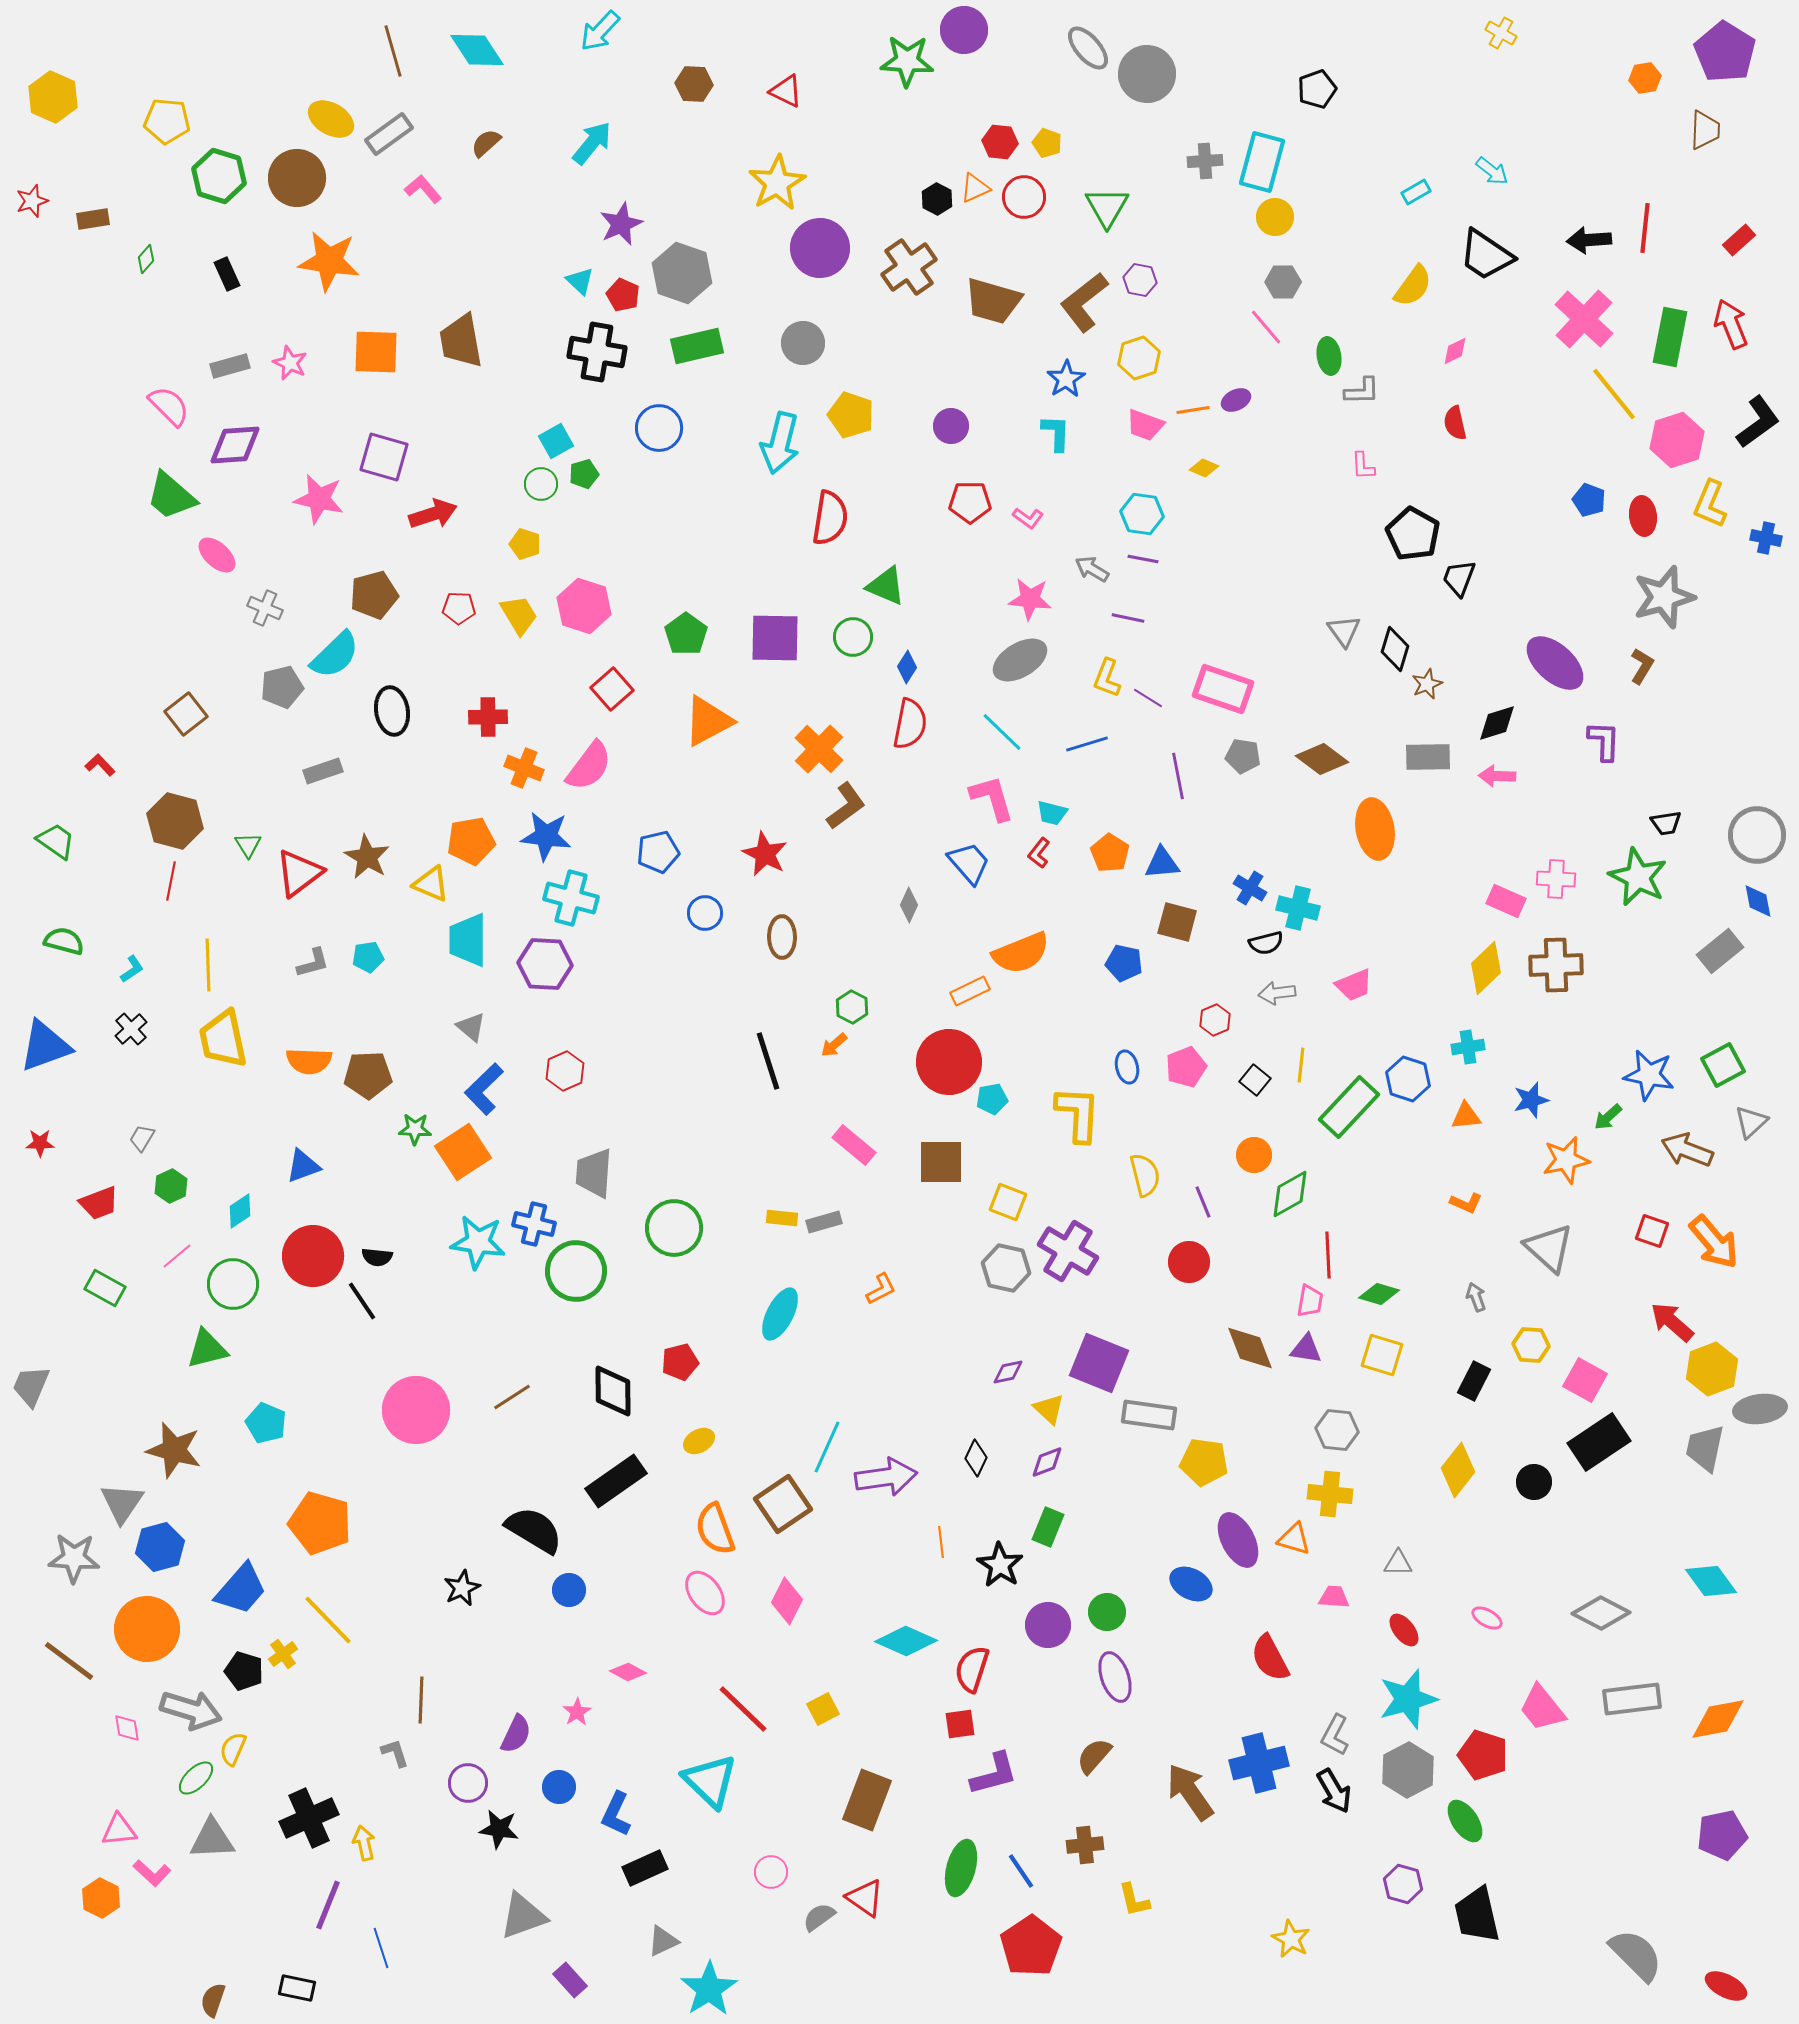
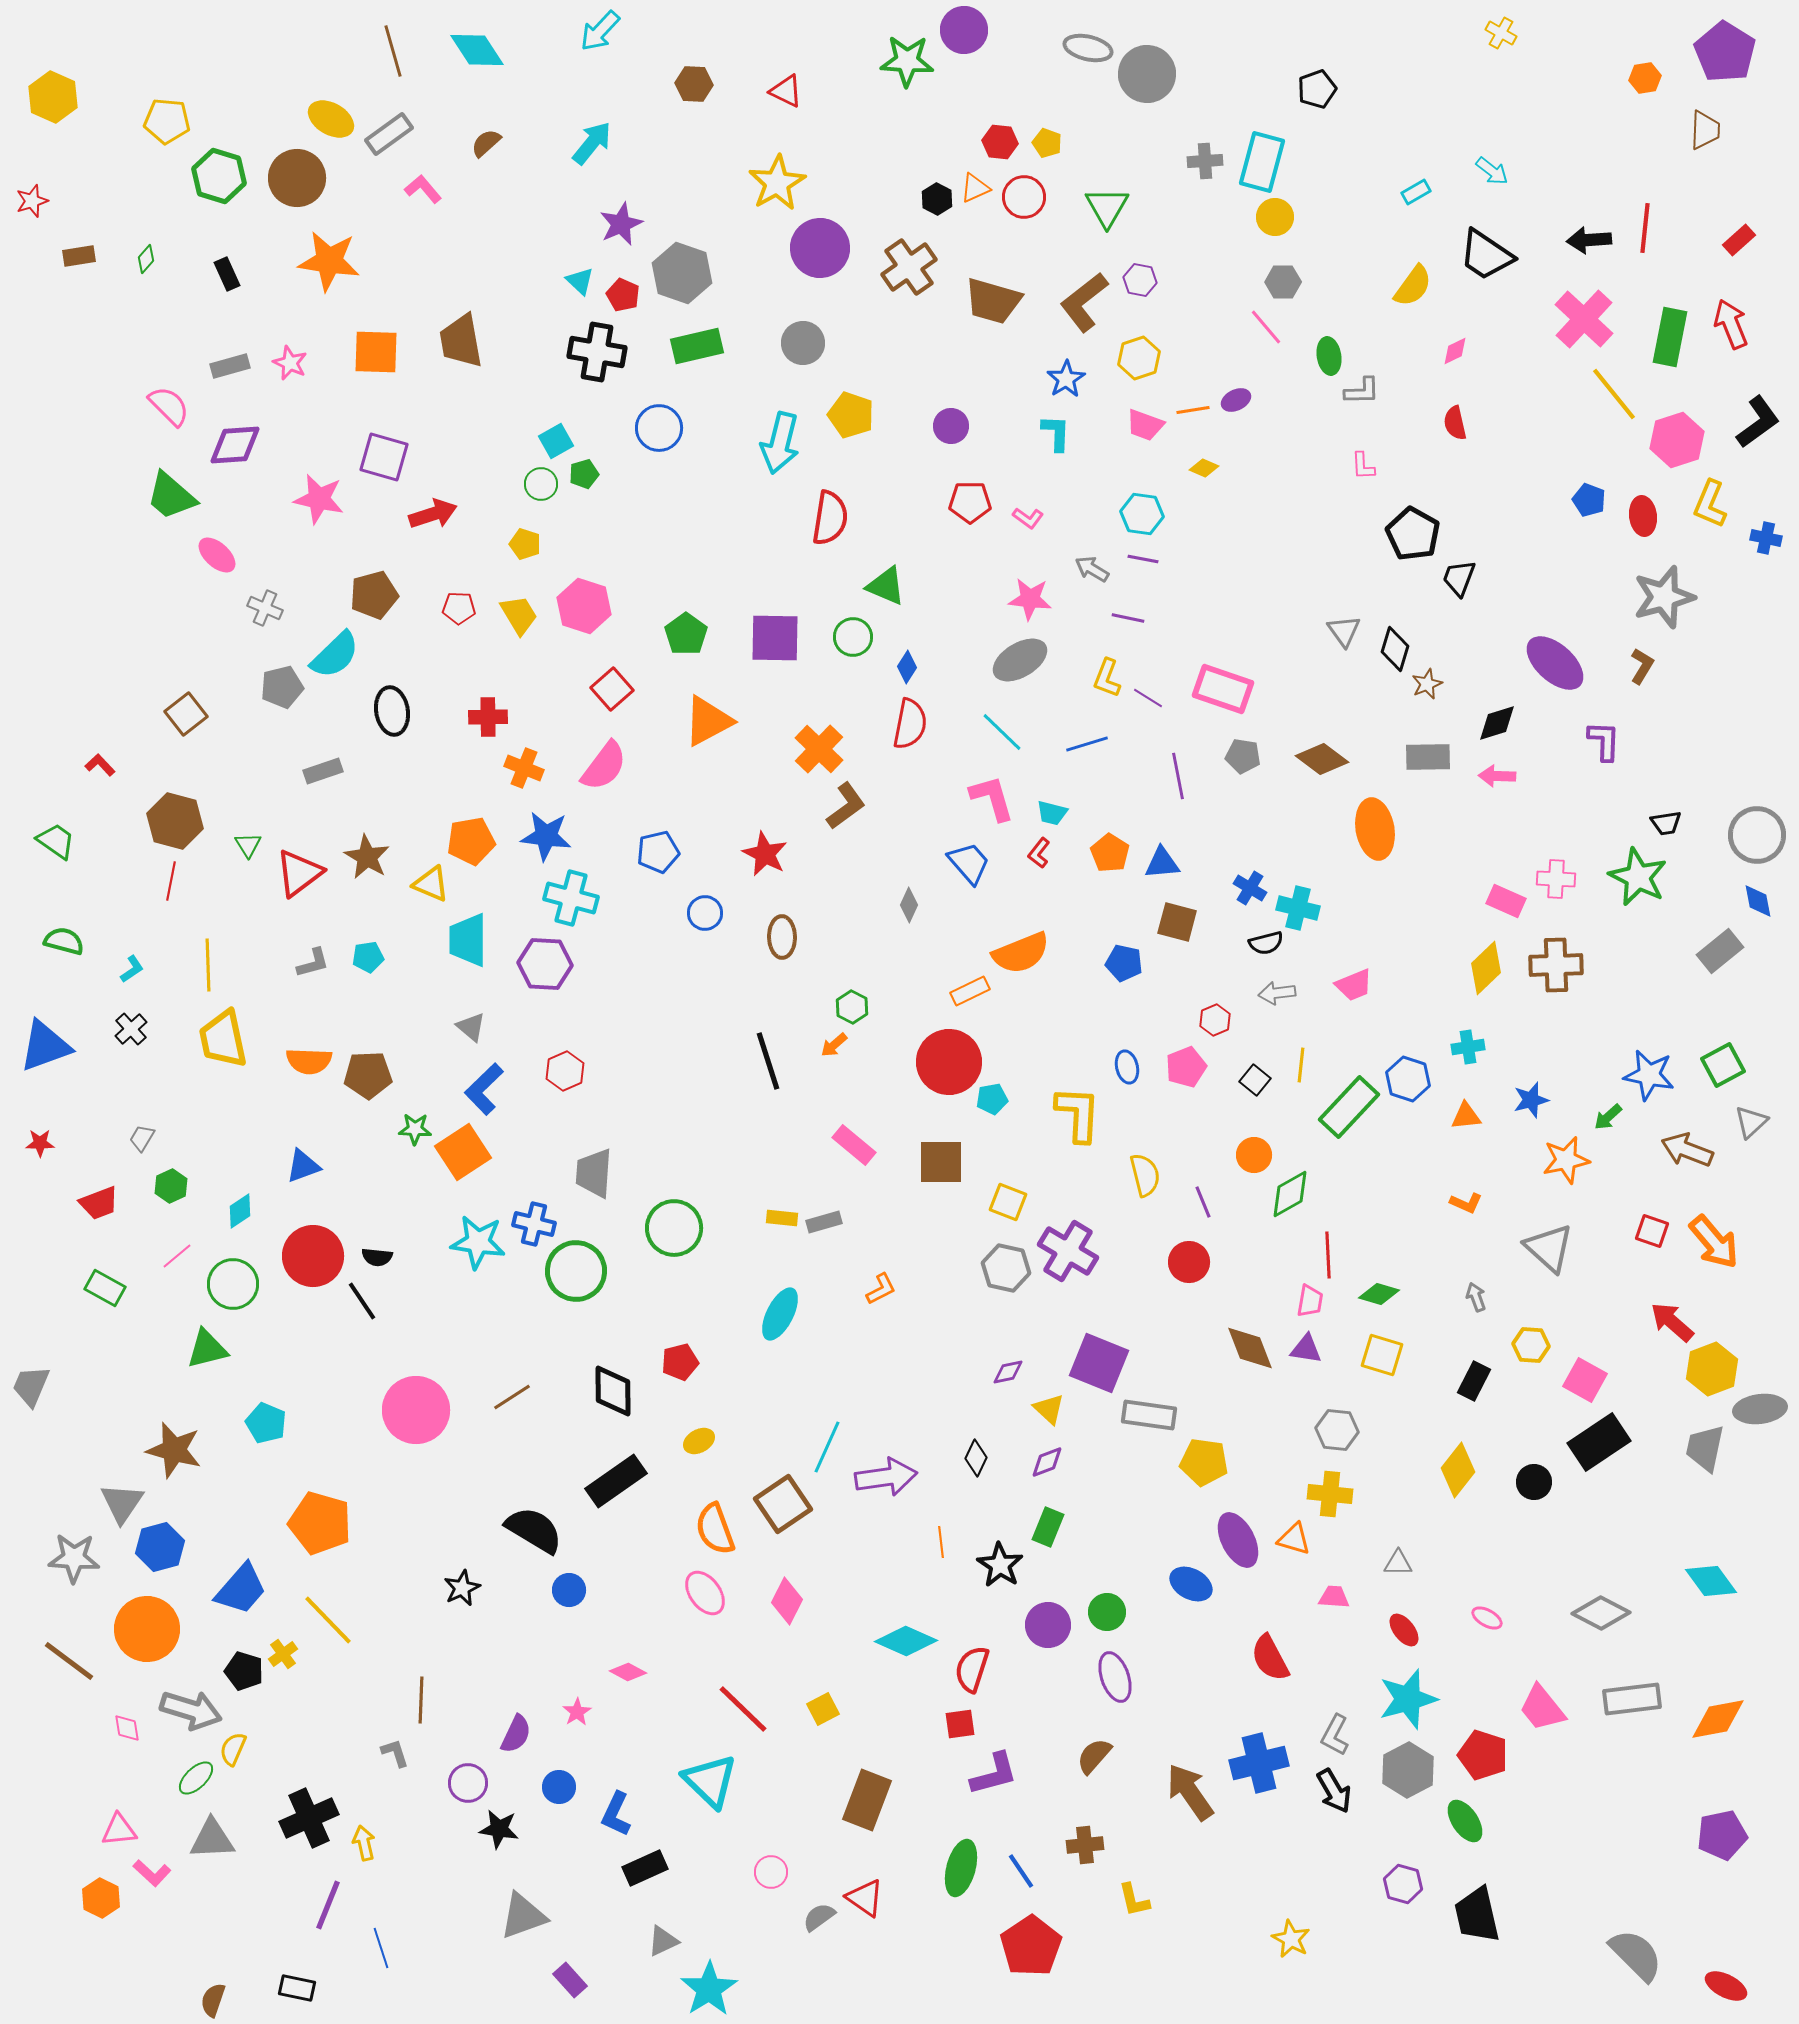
gray ellipse at (1088, 48): rotated 36 degrees counterclockwise
brown rectangle at (93, 219): moved 14 px left, 37 px down
pink semicircle at (589, 766): moved 15 px right
